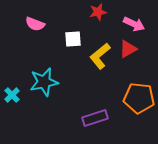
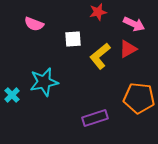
pink semicircle: moved 1 px left
